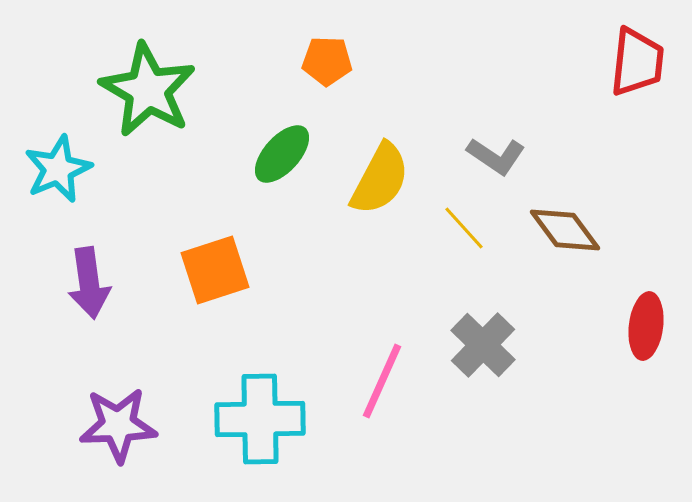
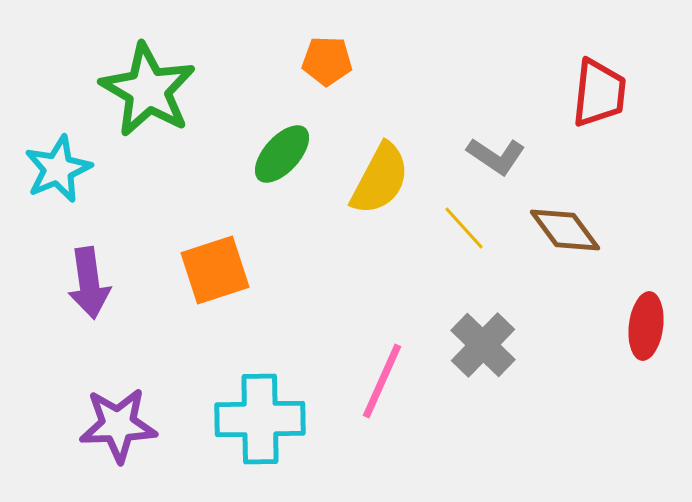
red trapezoid: moved 38 px left, 31 px down
